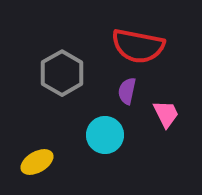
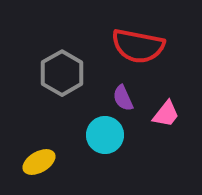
purple semicircle: moved 4 px left, 7 px down; rotated 36 degrees counterclockwise
pink trapezoid: rotated 64 degrees clockwise
yellow ellipse: moved 2 px right
